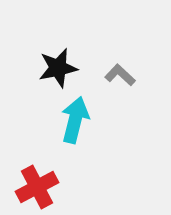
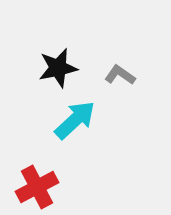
gray L-shape: rotated 8 degrees counterclockwise
cyan arrow: rotated 33 degrees clockwise
